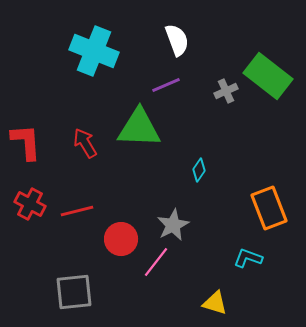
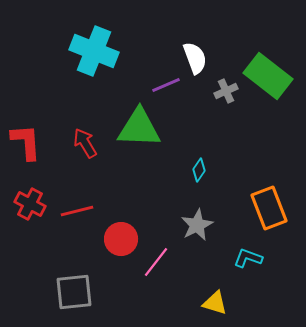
white semicircle: moved 18 px right, 18 px down
gray star: moved 24 px right
